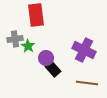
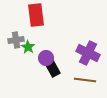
gray cross: moved 1 px right, 1 px down
green star: moved 1 px down
purple cross: moved 4 px right, 3 px down
black rectangle: rotated 14 degrees clockwise
brown line: moved 2 px left, 3 px up
